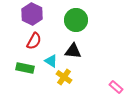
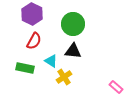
green circle: moved 3 px left, 4 px down
yellow cross: rotated 21 degrees clockwise
